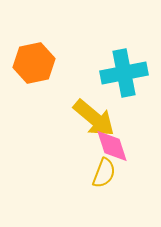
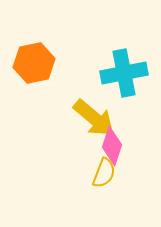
pink diamond: rotated 36 degrees clockwise
